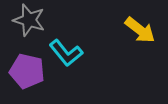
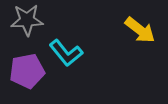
gray star: moved 2 px left; rotated 20 degrees counterclockwise
purple pentagon: rotated 24 degrees counterclockwise
